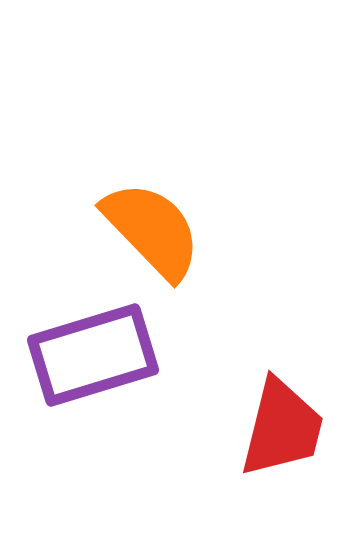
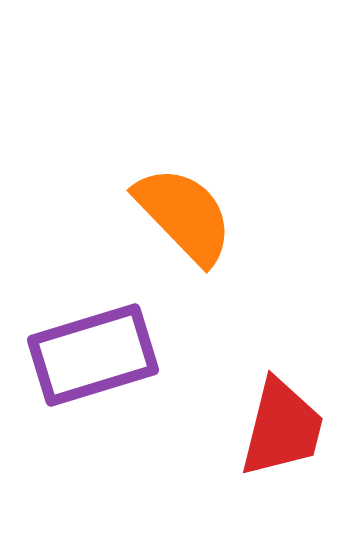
orange semicircle: moved 32 px right, 15 px up
